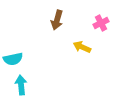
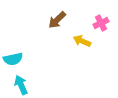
brown arrow: rotated 30 degrees clockwise
yellow arrow: moved 6 px up
cyan arrow: rotated 18 degrees counterclockwise
